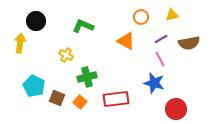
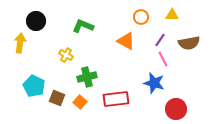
yellow triangle: rotated 16 degrees clockwise
purple line: moved 1 px left, 1 px down; rotated 24 degrees counterclockwise
pink line: moved 3 px right
